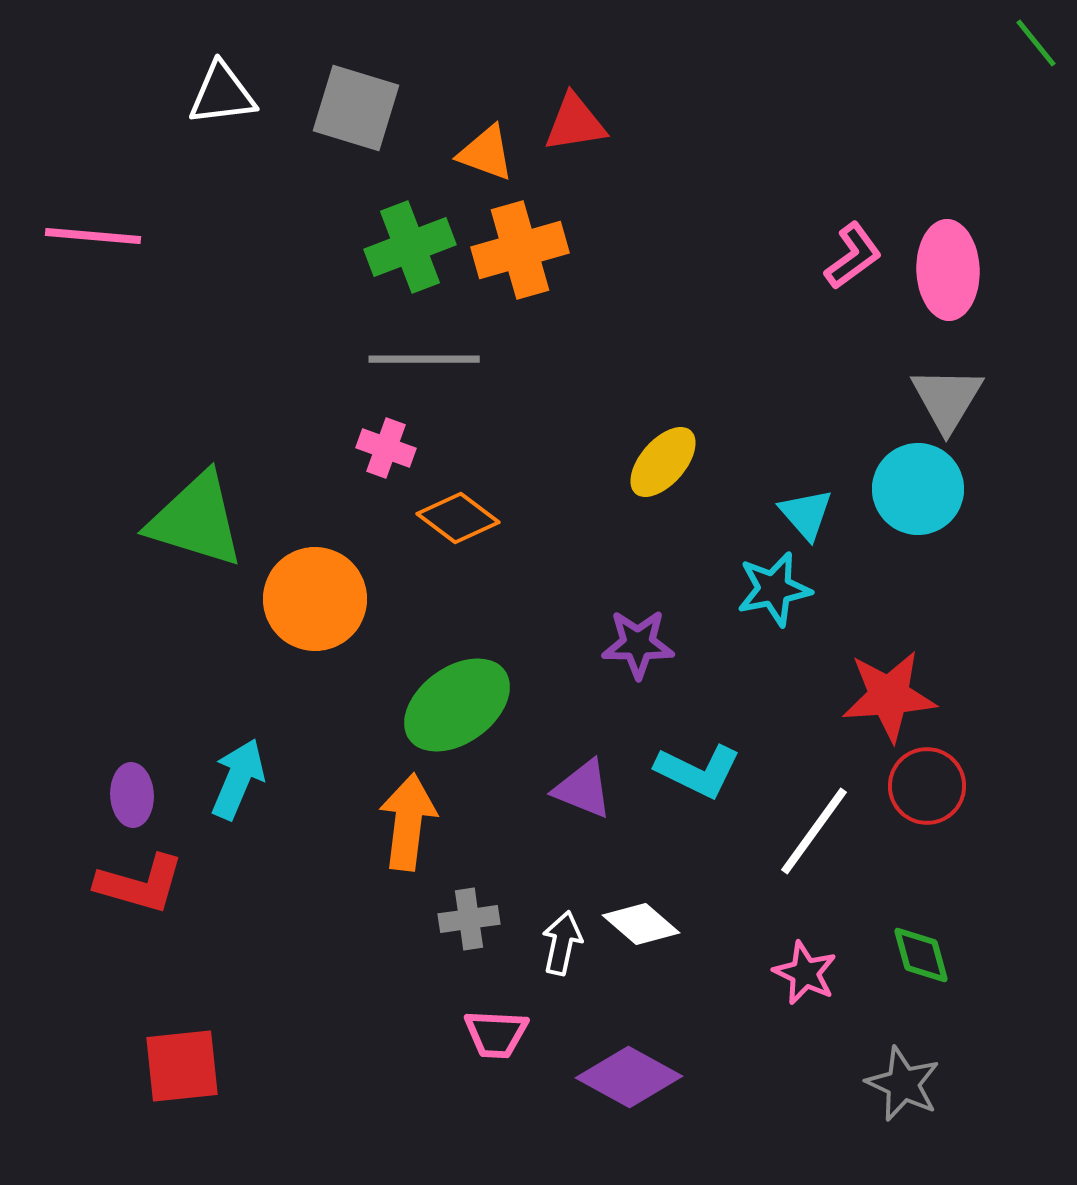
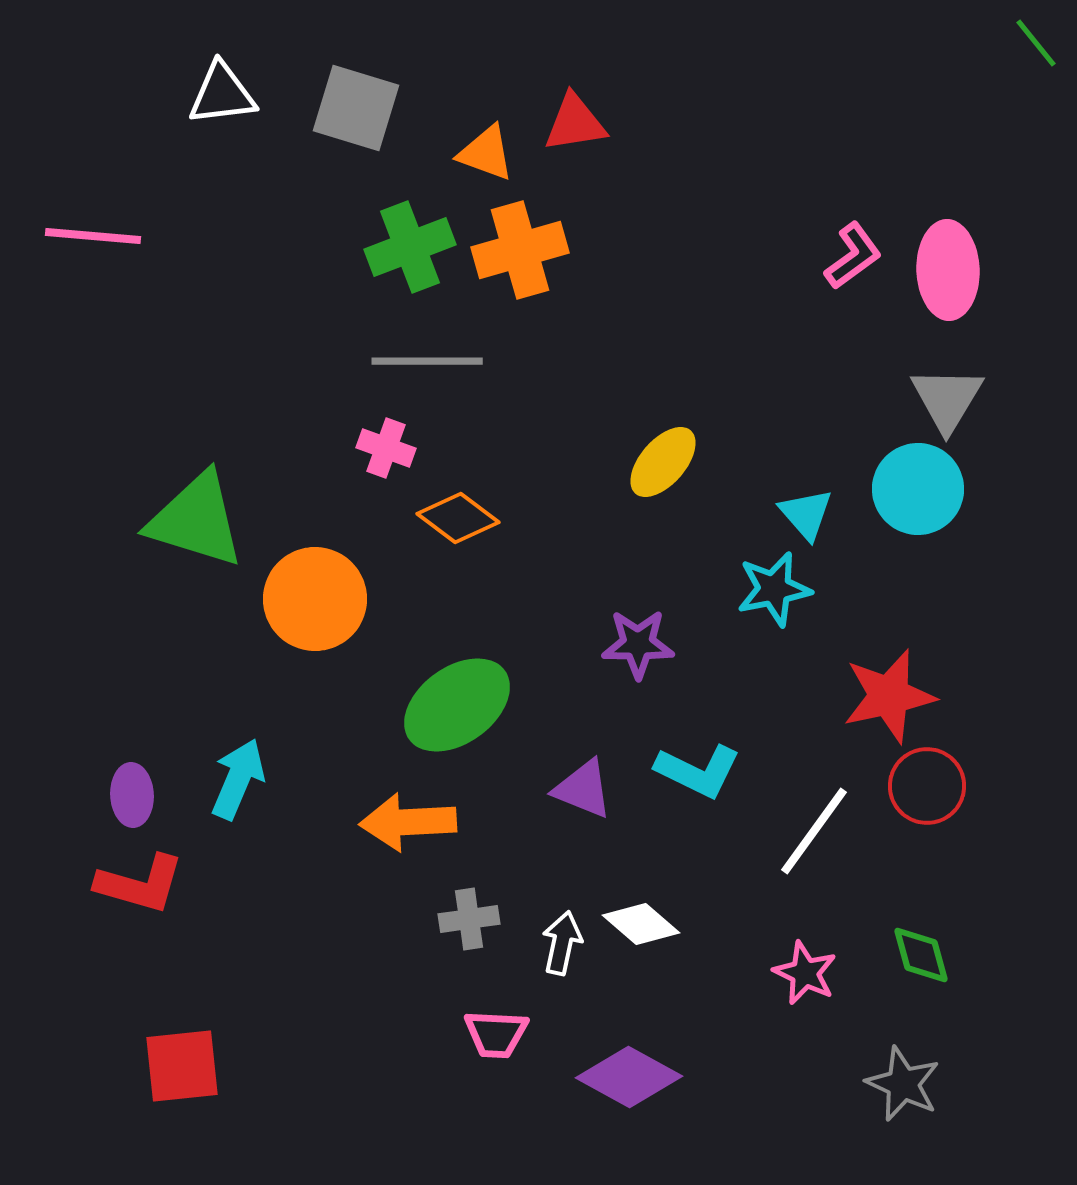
gray line: moved 3 px right, 2 px down
red star: rotated 8 degrees counterclockwise
orange arrow: rotated 100 degrees counterclockwise
